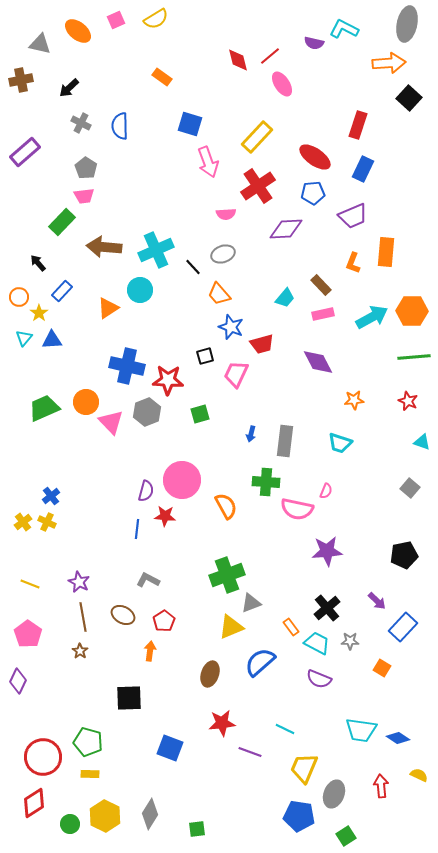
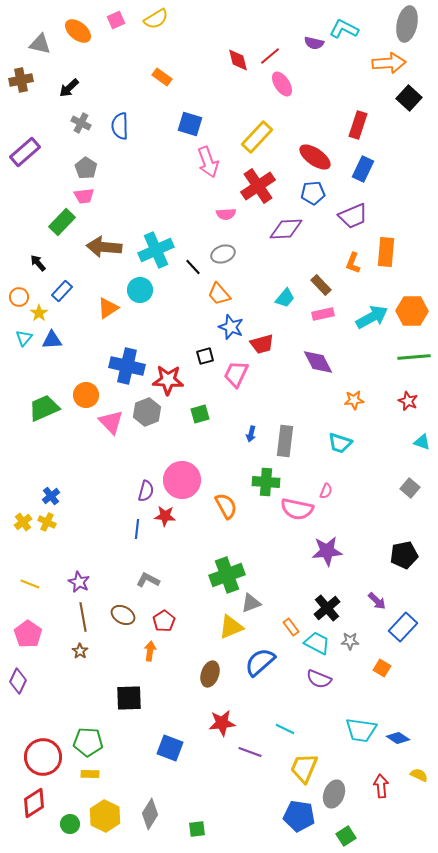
orange circle at (86, 402): moved 7 px up
green pentagon at (88, 742): rotated 12 degrees counterclockwise
